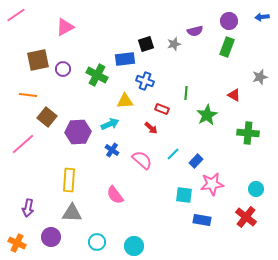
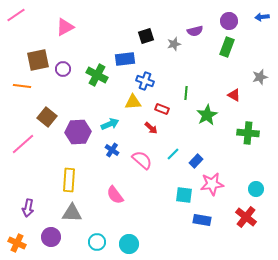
black square at (146, 44): moved 8 px up
orange line at (28, 95): moved 6 px left, 9 px up
yellow triangle at (125, 101): moved 8 px right, 1 px down
cyan circle at (134, 246): moved 5 px left, 2 px up
